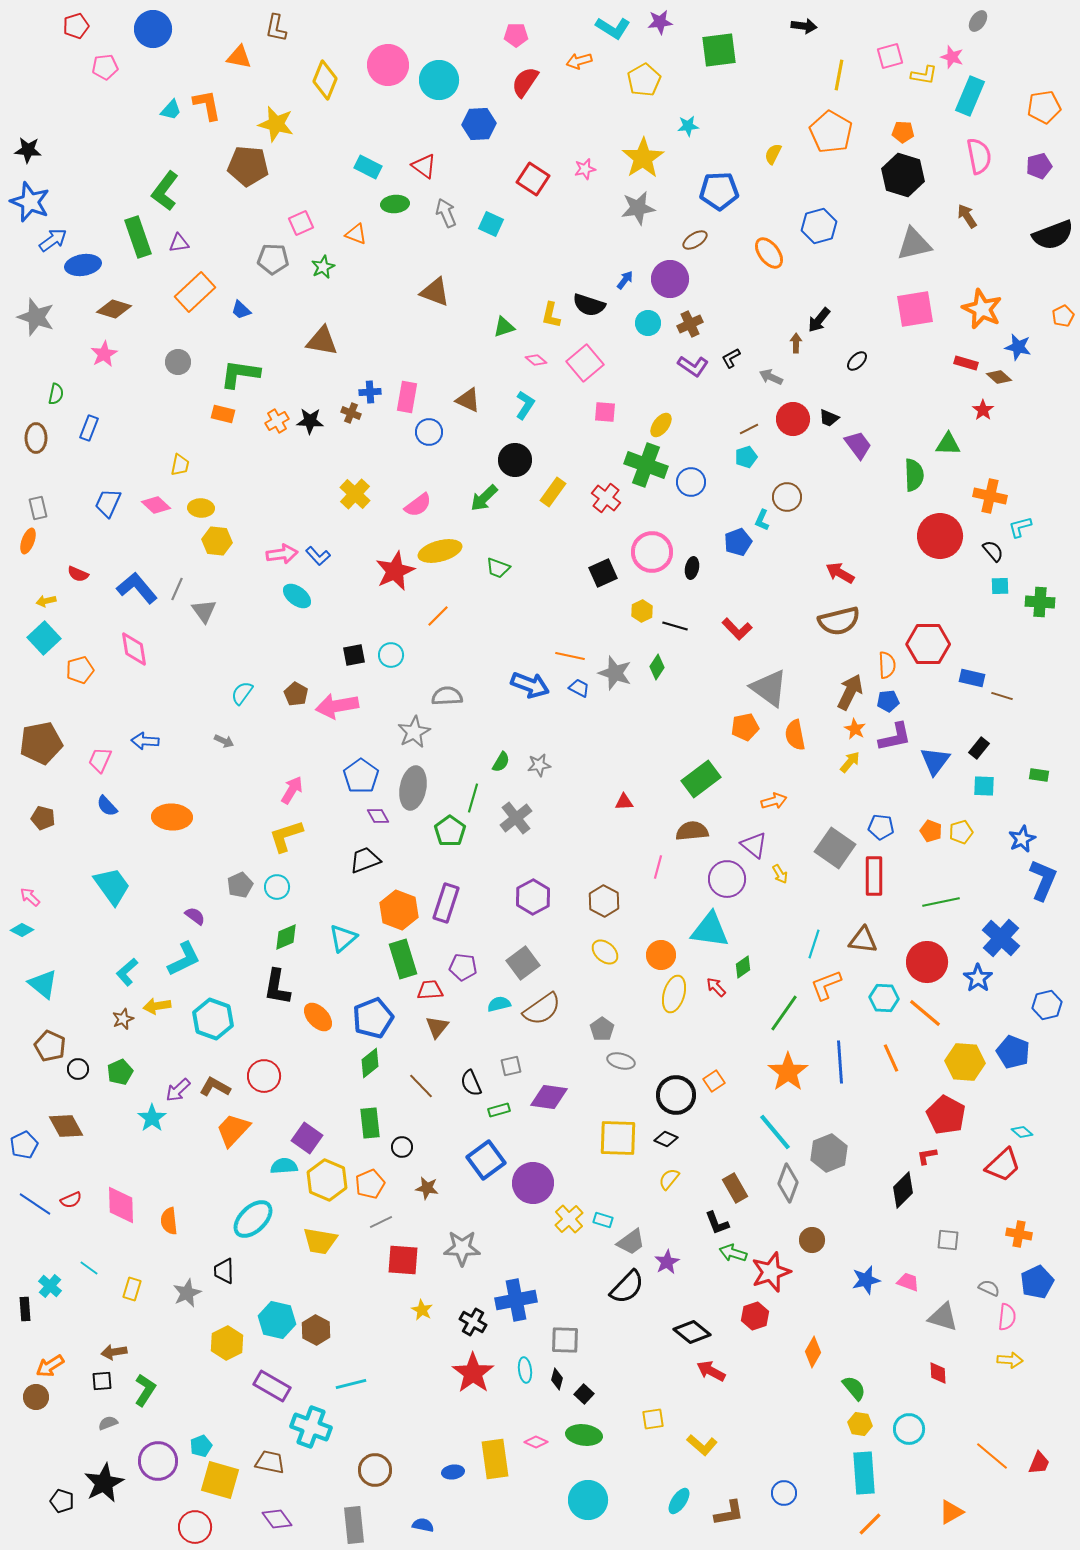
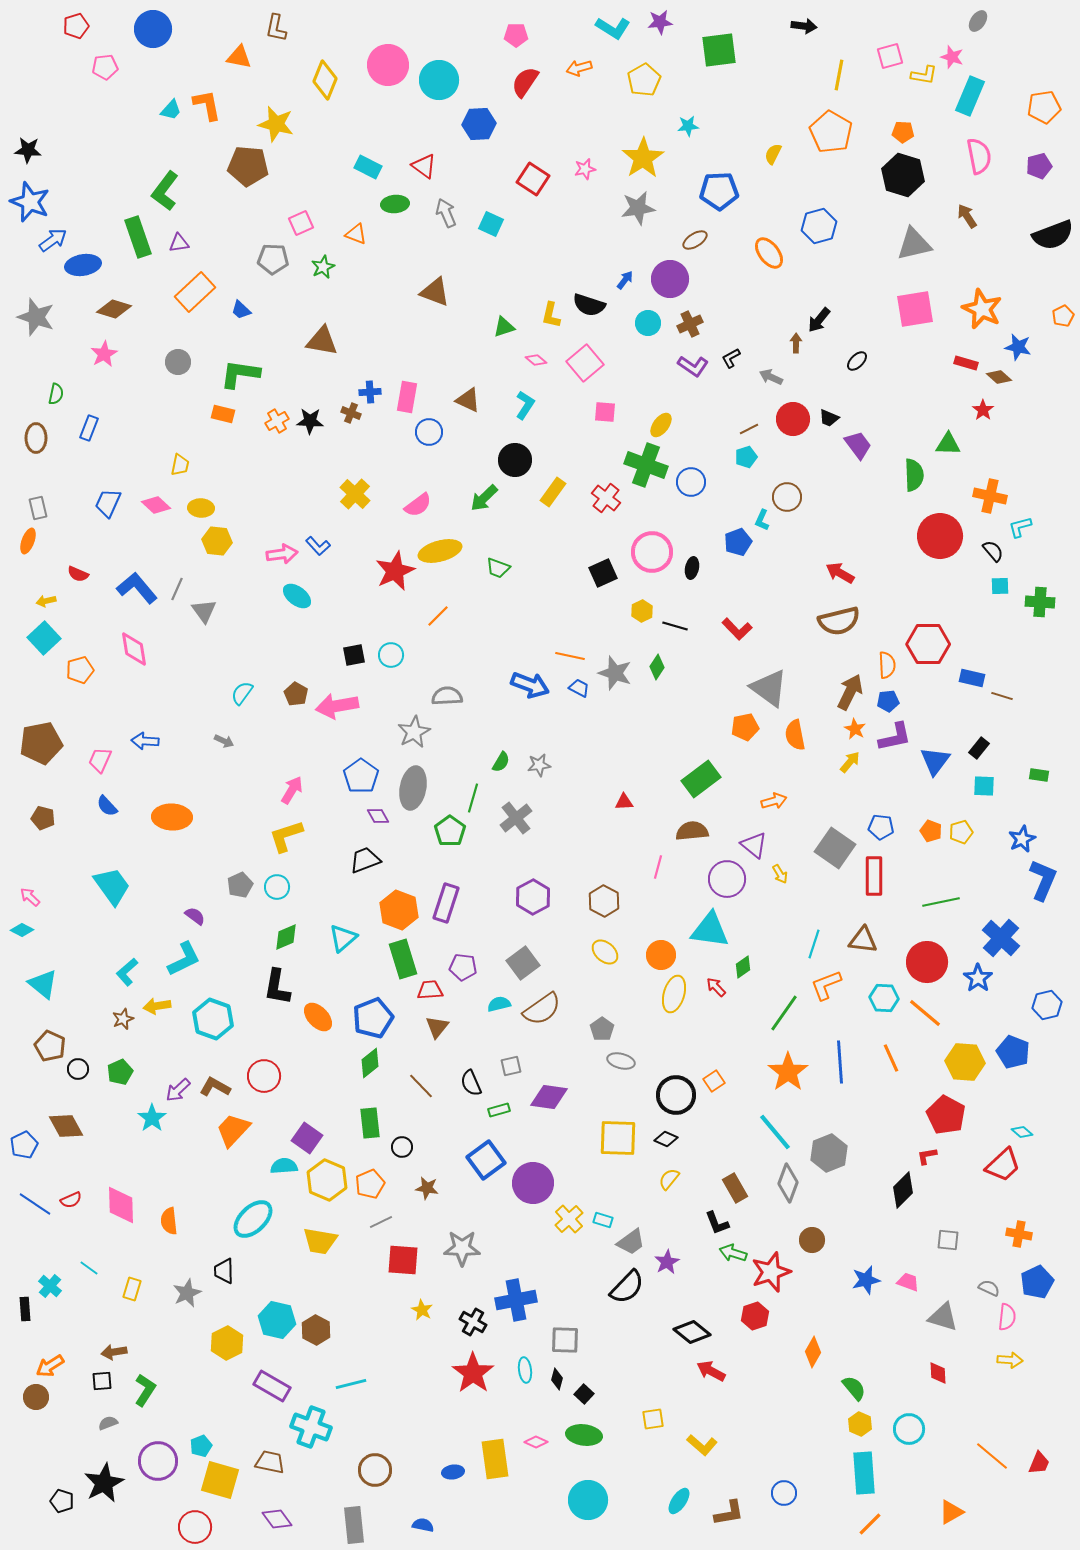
orange arrow at (579, 61): moved 7 px down
blue L-shape at (318, 556): moved 10 px up
yellow hexagon at (860, 1424): rotated 15 degrees clockwise
